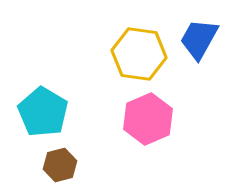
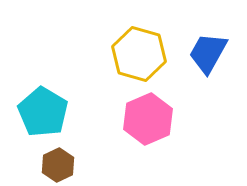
blue trapezoid: moved 9 px right, 14 px down
yellow hexagon: rotated 8 degrees clockwise
brown hexagon: moved 2 px left; rotated 12 degrees counterclockwise
